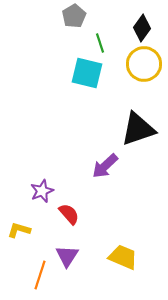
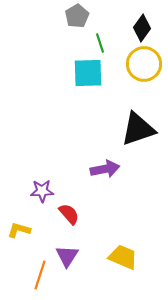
gray pentagon: moved 3 px right
cyan square: moved 1 px right; rotated 16 degrees counterclockwise
purple arrow: moved 3 px down; rotated 148 degrees counterclockwise
purple star: rotated 20 degrees clockwise
